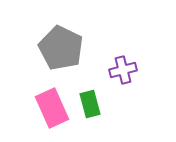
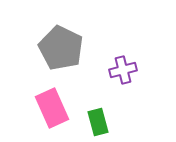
green rectangle: moved 8 px right, 18 px down
